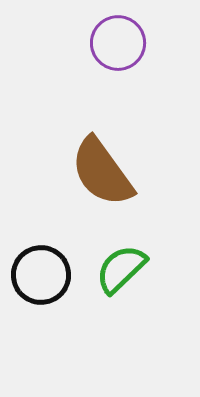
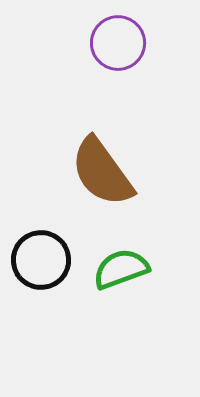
green semicircle: rotated 24 degrees clockwise
black circle: moved 15 px up
